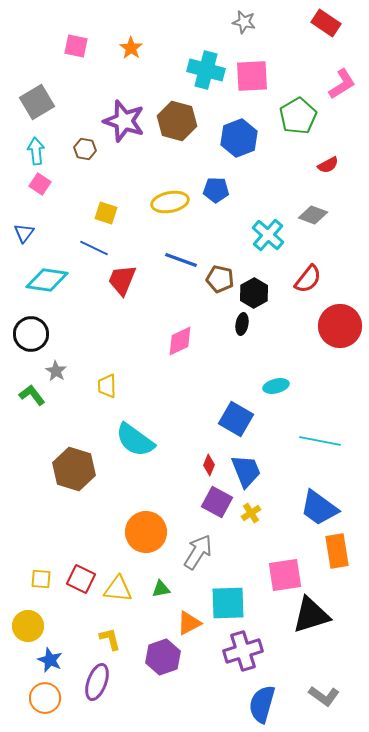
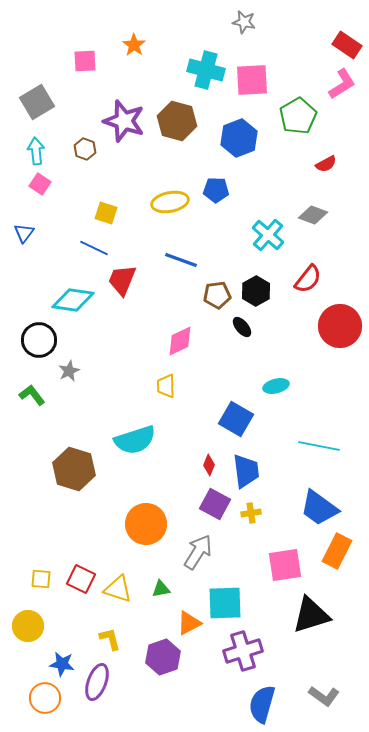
red rectangle at (326, 23): moved 21 px right, 22 px down
pink square at (76, 46): moved 9 px right, 15 px down; rotated 15 degrees counterclockwise
orange star at (131, 48): moved 3 px right, 3 px up
pink square at (252, 76): moved 4 px down
brown hexagon at (85, 149): rotated 10 degrees clockwise
red semicircle at (328, 165): moved 2 px left, 1 px up
brown pentagon at (220, 279): moved 3 px left, 16 px down; rotated 20 degrees counterclockwise
cyan diamond at (47, 280): moved 26 px right, 20 px down
black hexagon at (254, 293): moved 2 px right, 2 px up
black ellipse at (242, 324): moved 3 px down; rotated 50 degrees counterclockwise
black circle at (31, 334): moved 8 px right, 6 px down
gray star at (56, 371): moved 13 px right; rotated 15 degrees clockwise
yellow trapezoid at (107, 386): moved 59 px right
cyan semicircle at (135, 440): rotated 54 degrees counterclockwise
cyan line at (320, 441): moved 1 px left, 5 px down
blue trapezoid at (246, 471): rotated 15 degrees clockwise
purple square at (217, 502): moved 2 px left, 2 px down
yellow cross at (251, 513): rotated 24 degrees clockwise
orange circle at (146, 532): moved 8 px up
orange rectangle at (337, 551): rotated 36 degrees clockwise
pink square at (285, 575): moved 10 px up
yellow triangle at (118, 589): rotated 12 degrees clockwise
cyan square at (228, 603): moved 3 px left
blue star at (50, 660): moved 12 px right, 4 px down; rotated 15 degrees counterclockwise
